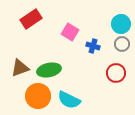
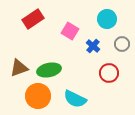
red rectangle: moved 2 px right
cyan circle: moved 14 px left, 5 px up
pink square: moved 1 px up
blue cross: rotated 24 degrees clockwise
brown triangle: moved 1 px left
red circle: moved 7 px left
cyan semicircle: moved 6 px right, 1 px up
